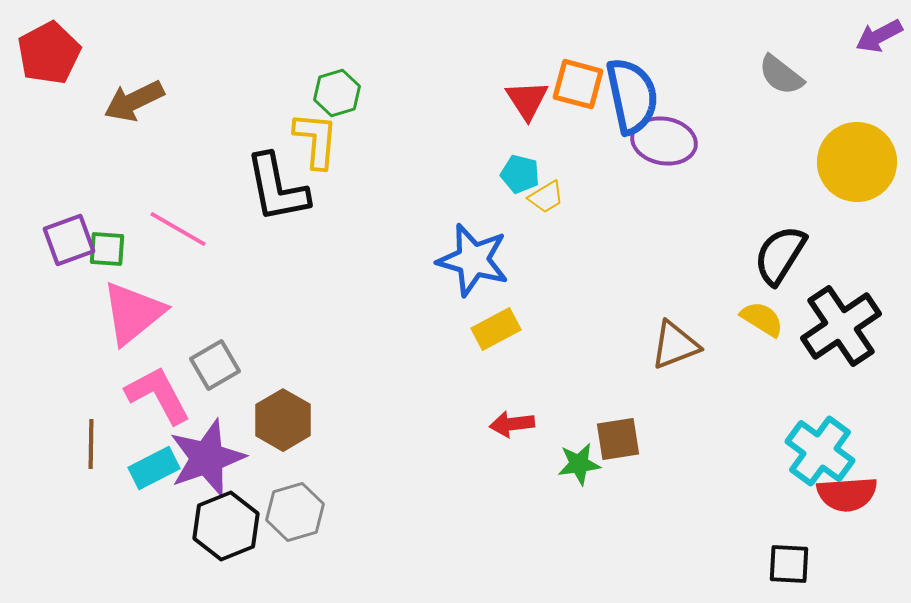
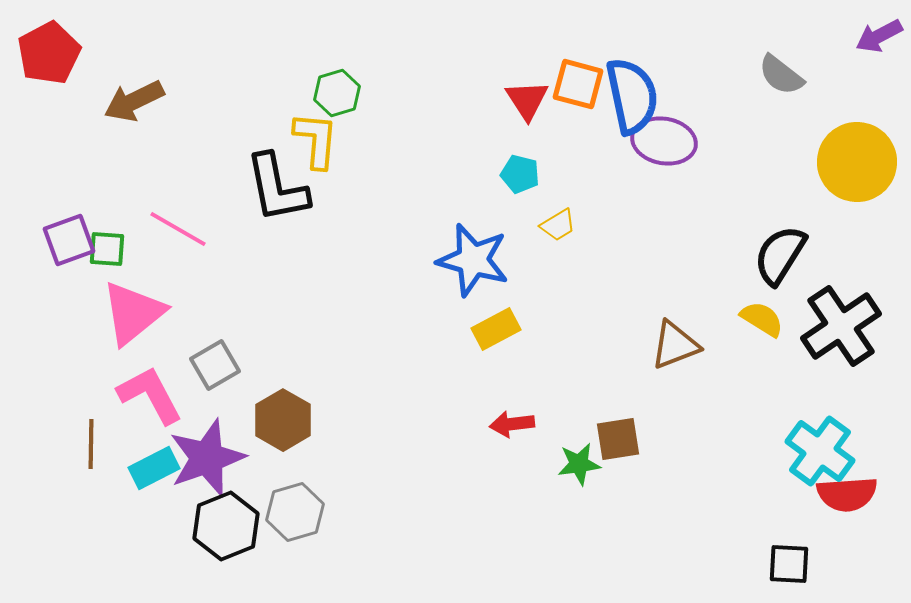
yellow trapezoid: moved 12 px right, 28 px down
pink L-shape: moved 8 px left
